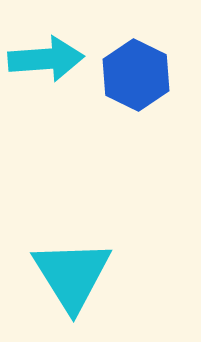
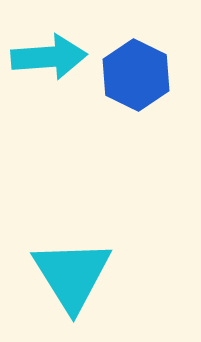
cyan arrow: moved 3 px right, 2 px up
